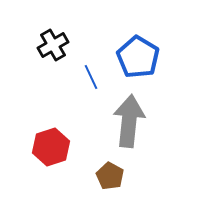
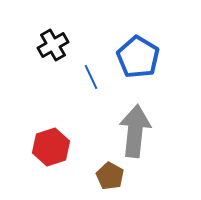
gray arrow: moved 6 px right, 10 px down
